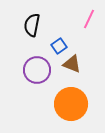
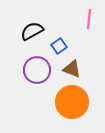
pink line: rotated 18 degrees counterclockwise
black semicircle: moved 6 px down; rotated 50 degrees clockwise
brown triangle: moved 5 px down
orange circle: moved 1 px right, 2 px up
